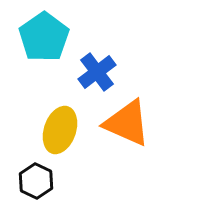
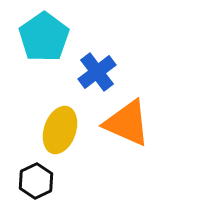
black hexagon: rotated 8 degrees clockwise
